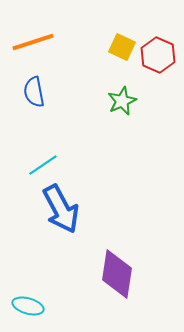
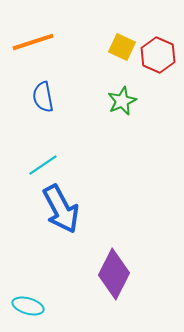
blue semicircle: moved 9 px right, 5 px down
purple diamond: moved 3 px left; rotated 18 degrees clockwise
